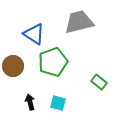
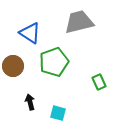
blue triangle: moved 4 px left, 1 px up
green pentagon: moved 1 px right
green rectangle: rotated 28 degrees clockwise
cyan square: moved 10 px down
